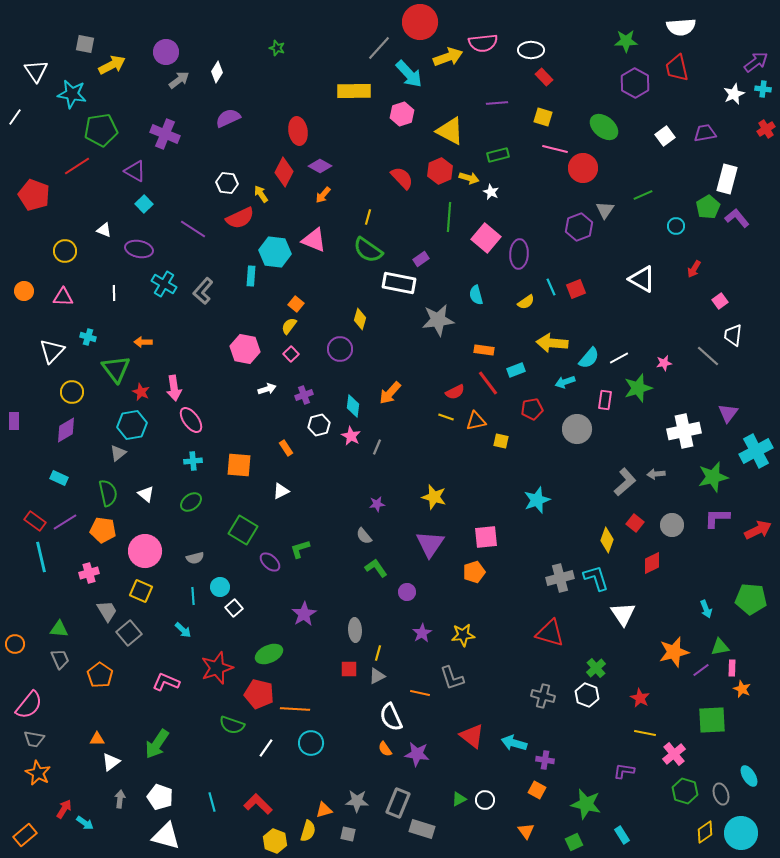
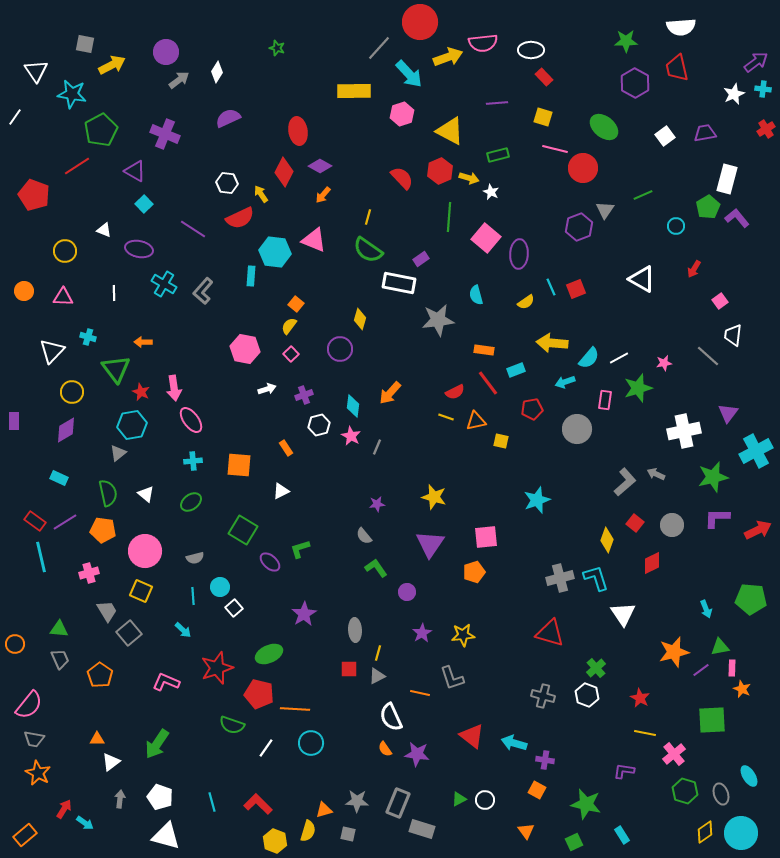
green pentagon at (101, 130): rotated 20 degrees counterclockwise
gray arrow at (656, 474): rotated 30 degrees clockwise
